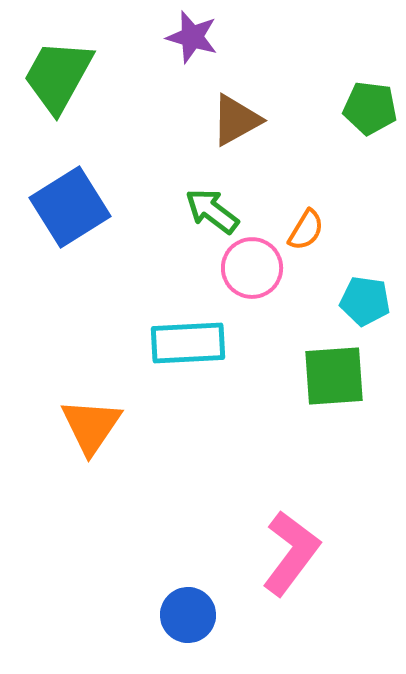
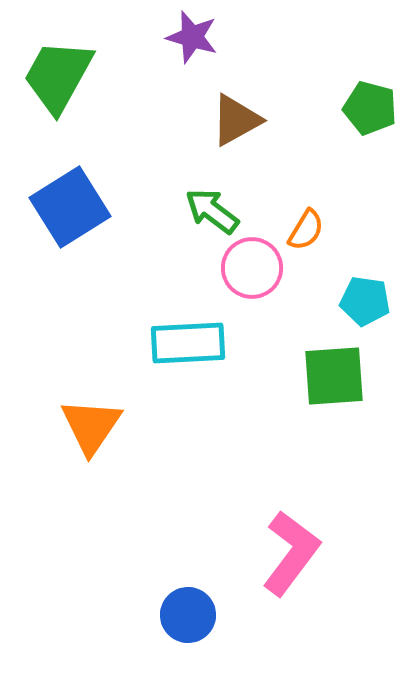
green pentagon: rotated 8 degrees clockwise
